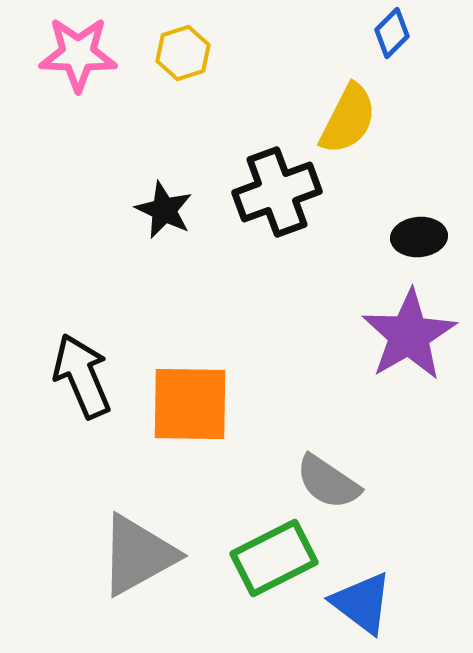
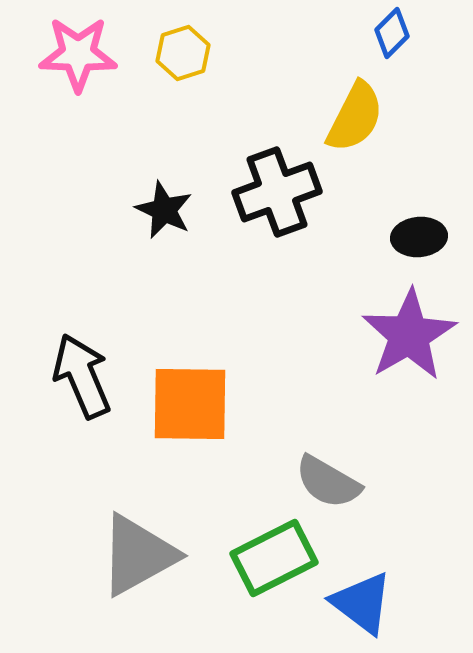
yellow semicircle: moved 7 px right, 2 px up
gray semicircle: rotated 4 degrees counterclockwise
